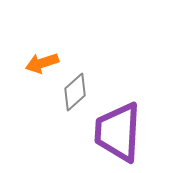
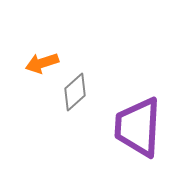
purple trapezoid: moved 20 px right, 5 px up
